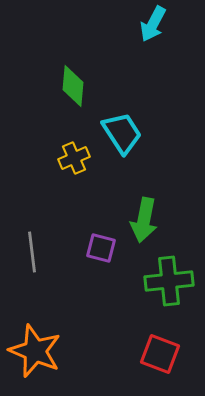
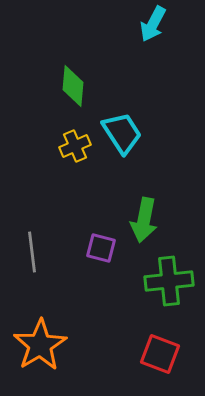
yellow cross: moved 1 px right, 12 px up
orange star: moved 5 px right, 6 px up; rotated 18 degrees clockwise
